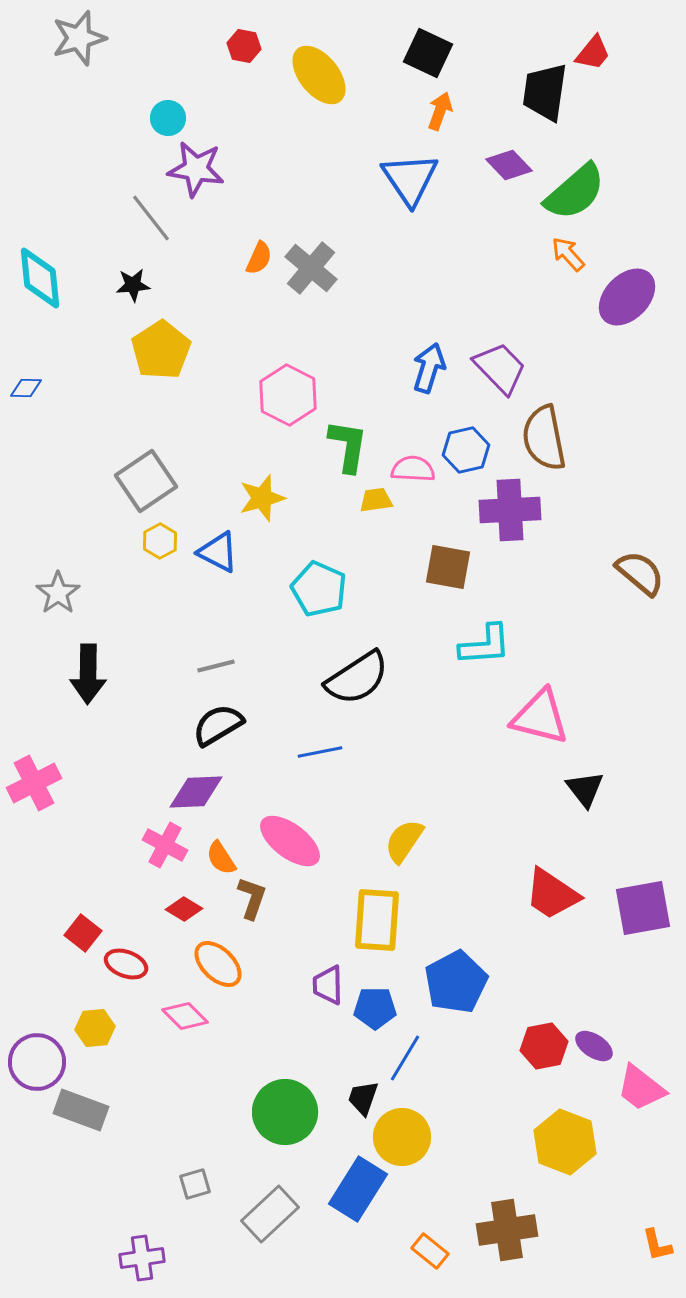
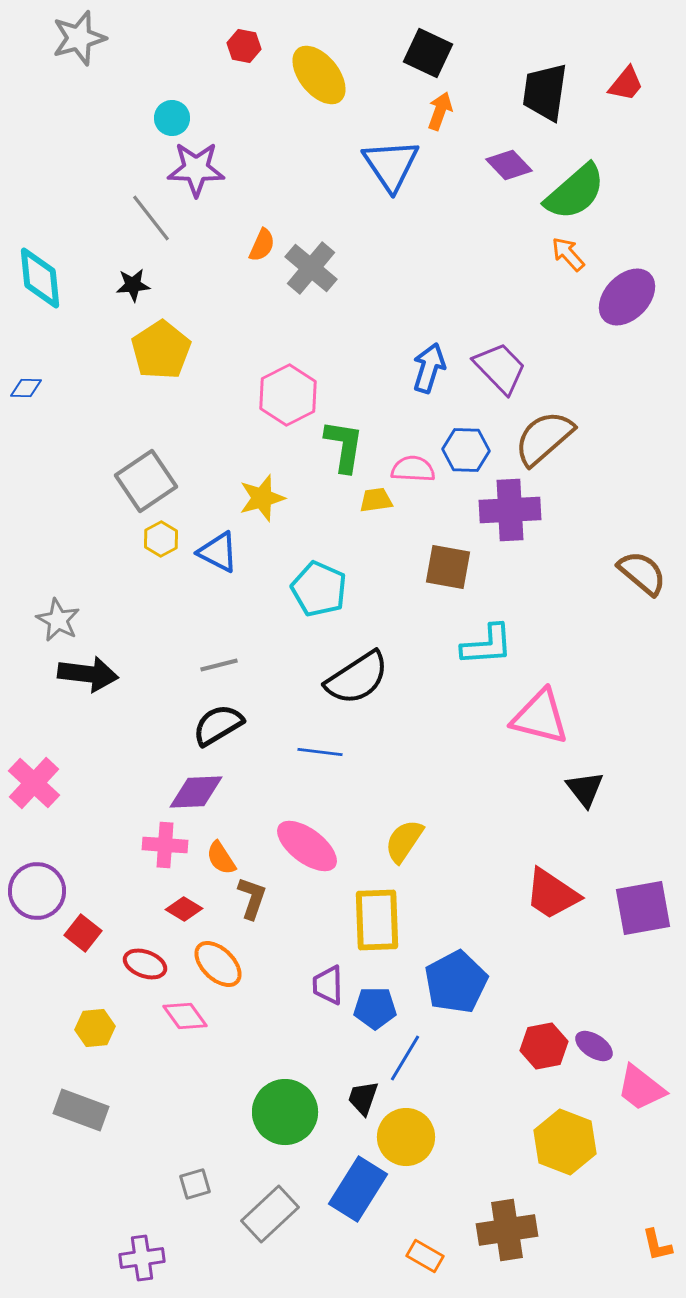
red trapezoid at (593, 53): moved 33 px right, 31 px down
cyan circle at (168, 118): moved 4 px right
purple star at (196, 169): rotated 8 degrees counterclockwise
blue triangle at (410, 179): moved 19 px left, 14 px up
orange semicircle at (259, 258): moved 3 px right, 13 px up
pink hexagon at (288, 395): rotated 6 degrees clockwise
brown semicircle at (544, 438): rotated 60 degrees clockwise
green L-shape at (348, 446): moved 4 px left
blue hexagon at (466, 450): rotated 15 degrees clockwise
yellow hexagon at (160, 541): moved 1 px right, 2 px up
brown semicircle at (640, 573): moved 2 px right
gray star at (58, 593): moved 27 px down; rotated 9 degrees counterclockwise
cyan L-shape at (485, 645): moved 2 px right
gray line at (216, 666): moved 3 px right, 1 px up
black arrow at (88, 674): rotated 84 degrees counterclockwise
blue line at (320, 752): rotated 18 degrees clockwise
pink cross at (34, 783): rotated 20 degrees counterclockwise
pink ellipse at (290, 841): moved 17 px right, 5 px down
pink cross at (165, 845): rotated 24 degrees counterclockwise
yellow rectangle at (377, 920): rotated 6 degrees counterclockwise
red ellipse at (126, 964): moved 19 px right
pink diamond at (185, 1016): rotated 9 degrees clockwise
purple circle at (37, 1062): moved 171 px up
yellow circle at (402, 1137): moved 4 px right
orange rectangle at (430, 1251): moved 5 px left, 5 px down; rotated 9 degrees counterclockwise
